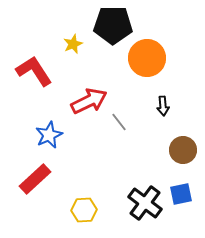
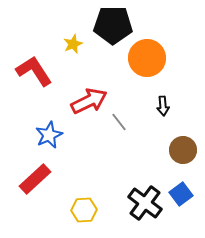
blue square: rotated 25 degrees counterclockwise
